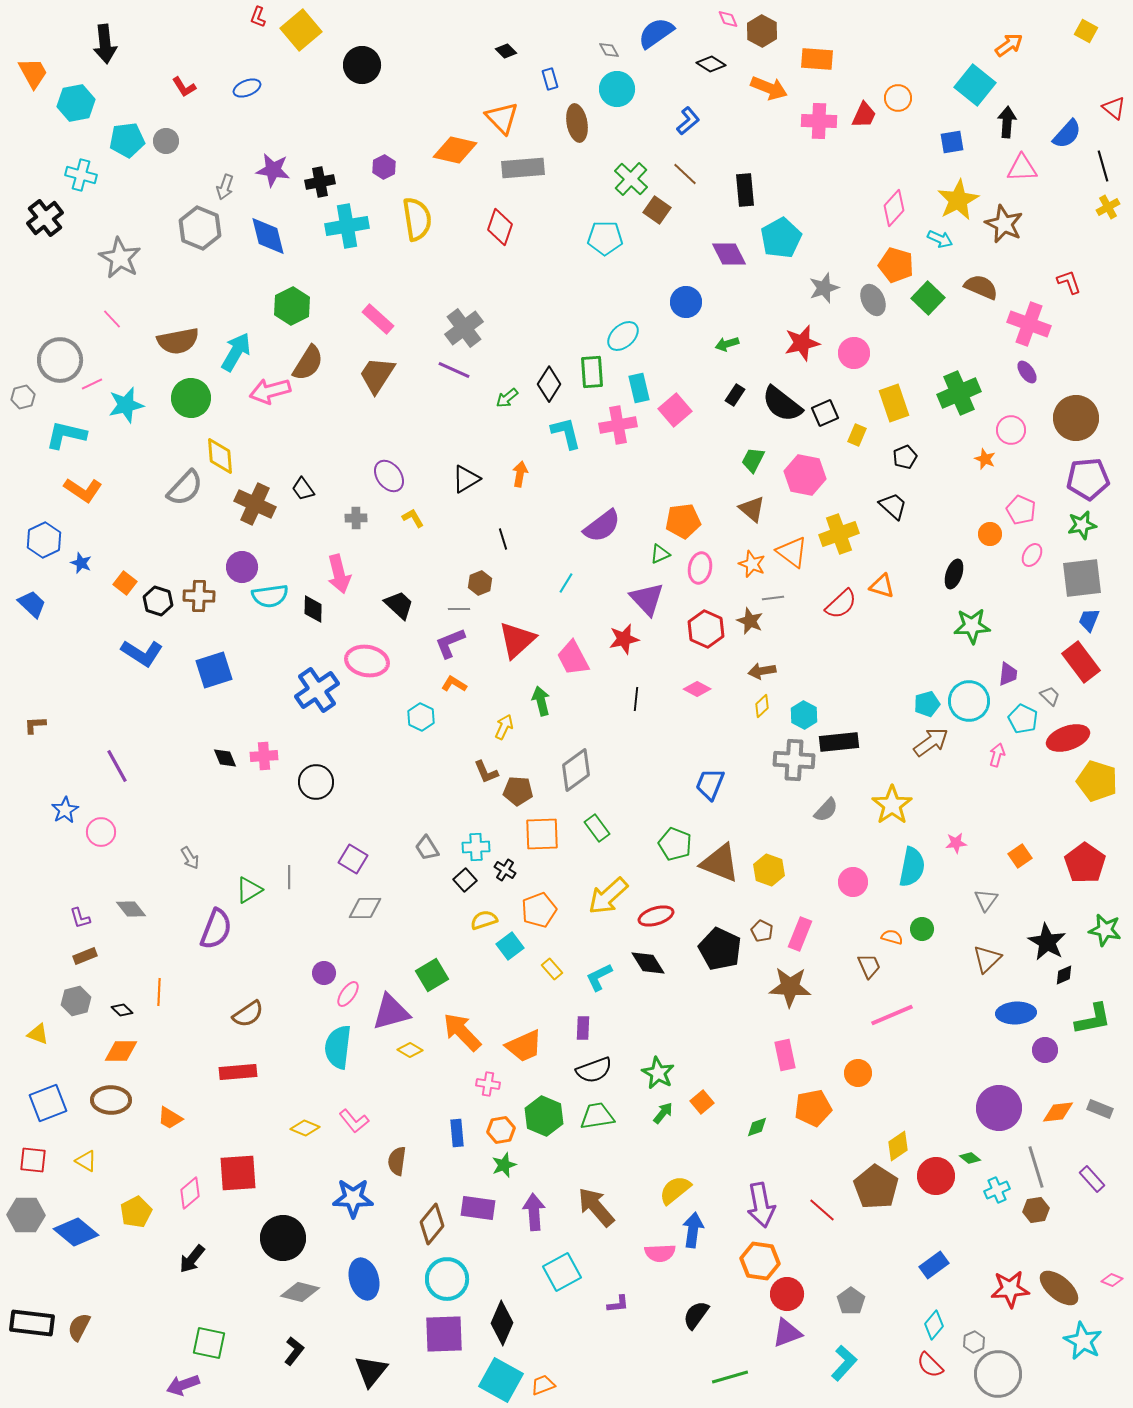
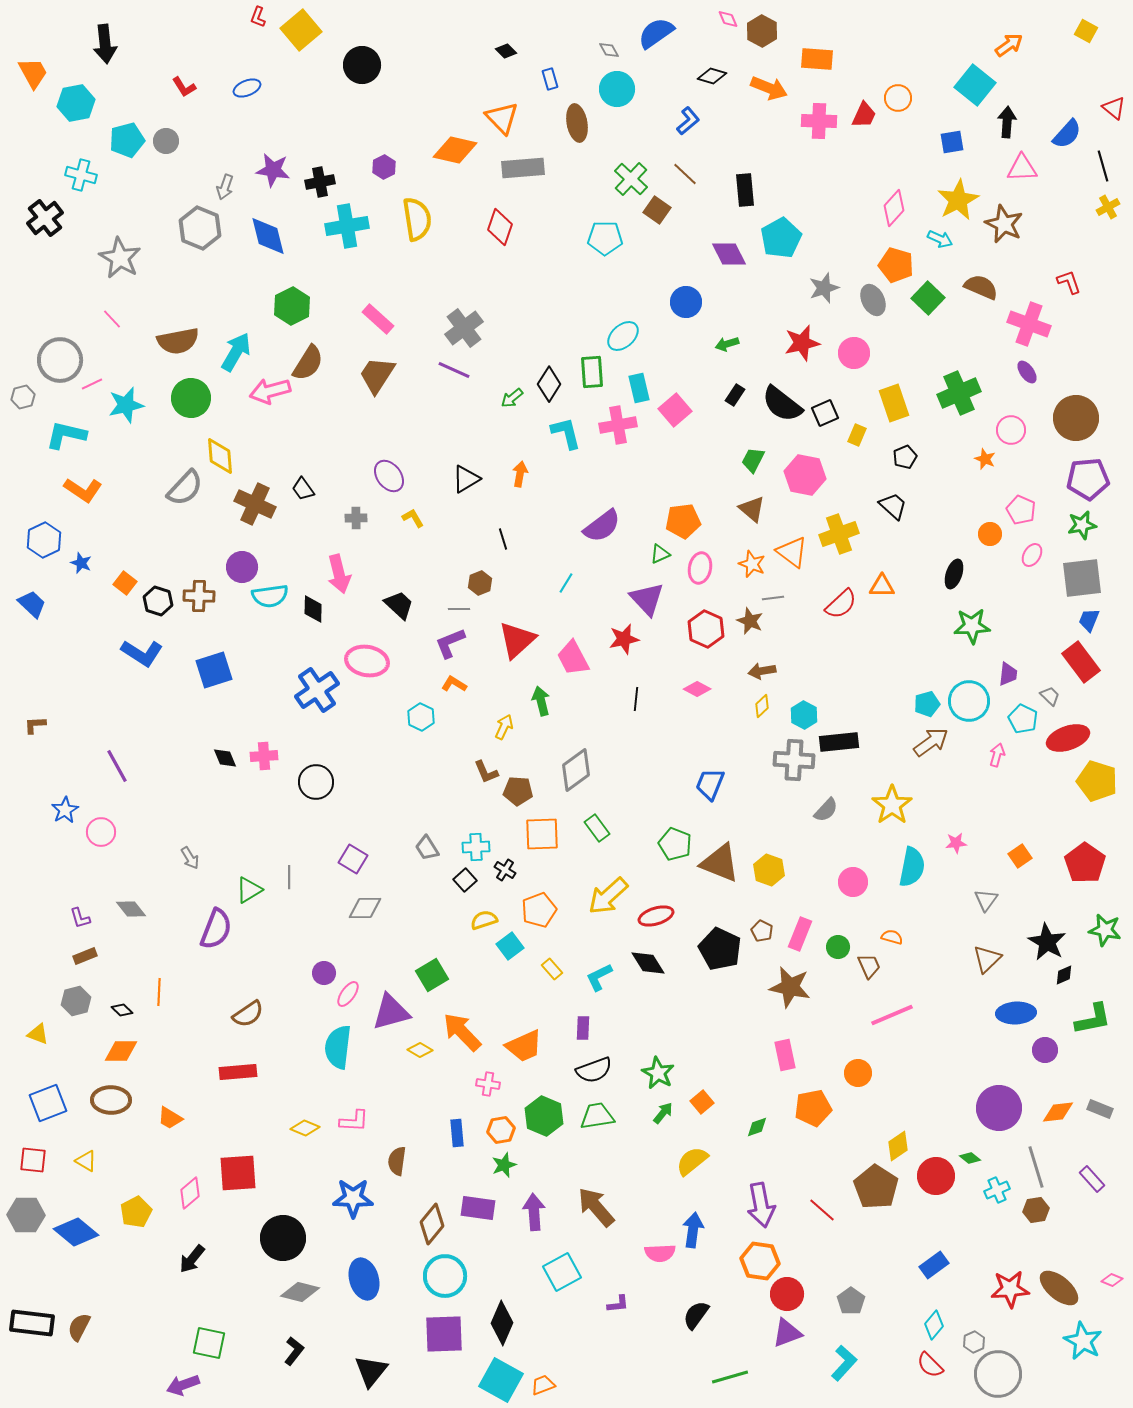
black diamond at (711, 64): moved 1 px right, 12 px down; rotated 16 degrees counterclockwise
cyan pentagon at (127, 140): rotated 8 degrees counterclockwise
green arrow at (507, 398): moved 5 px right
orange triangle at (882, 586): rotated 16 degrees counterclockwise
green circle at (922, 929): moved 84 px left, 18 px down
brown star at (790, 987): rotated 9 degrees clockwise
yellow diamond at (410, 1050): moved 10 px right
pink L-shape at (354, 1121): rotated 48 degrees counterclockwise
yellow semicircle at (675, 1190): moved 17 px right, 29 px up
cyan circle at (447, 1279): moved 2 px left, 3 px up
